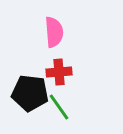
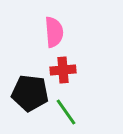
red cross: moved 4 px right, 2 px up
green line: moved 7 px right, 5 px down
